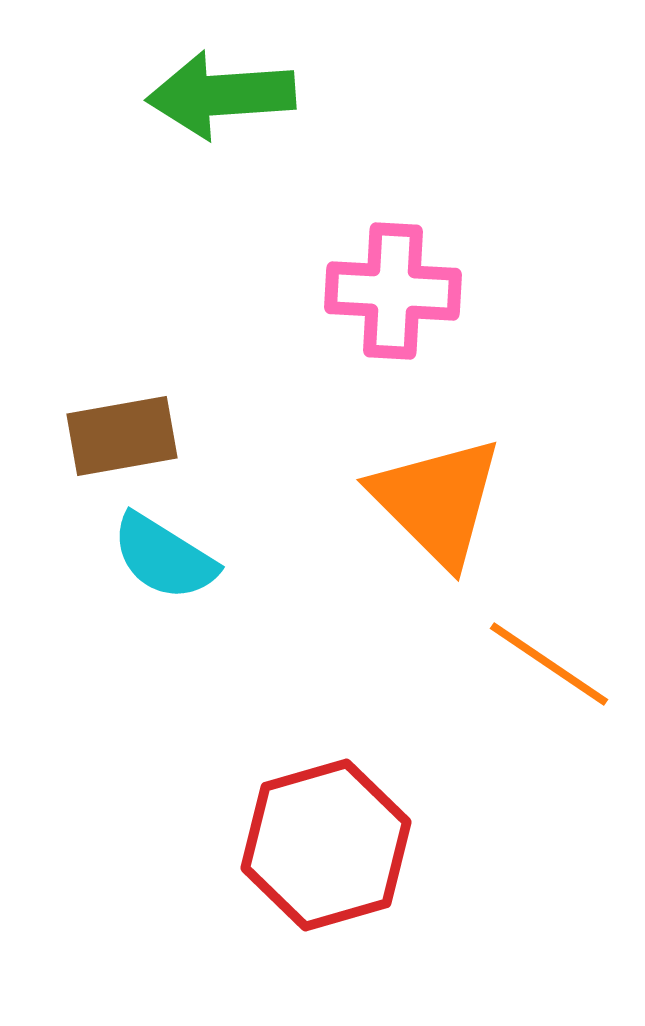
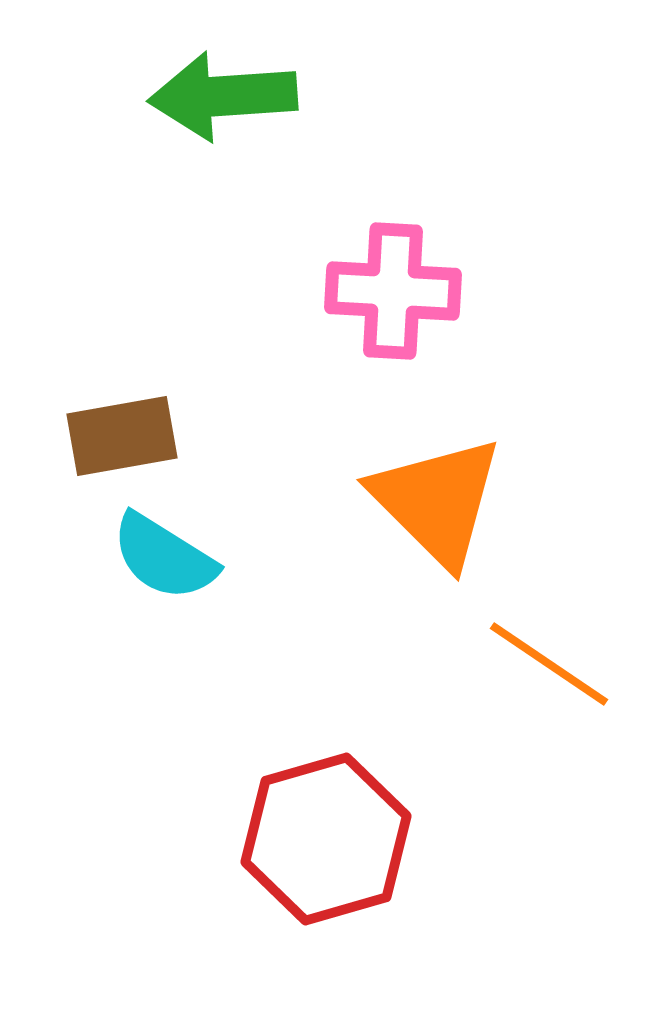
green arrow: moved 2 px right, 1 px down
red hexagon: moved 6 px up
